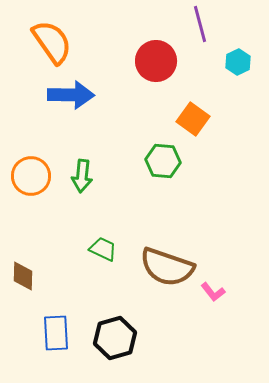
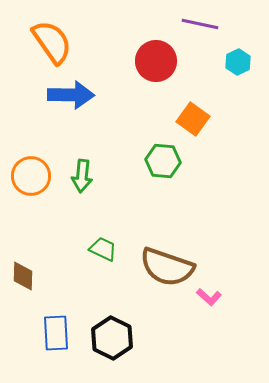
purple line: rotated 63 degrees counterclockwise
pink L-shape: moved 4 px left, 5 px down; rotated 10 degrees counterclockwise
black hexagon: moved 3 px left; rotated 18 degrees counterclockwise
